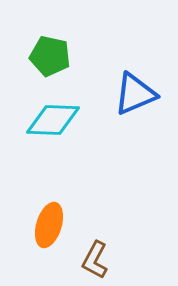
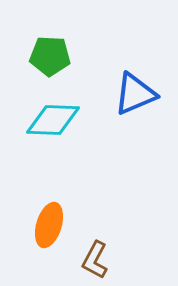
green pentagon: rotated 9 degrees counterclockwise
